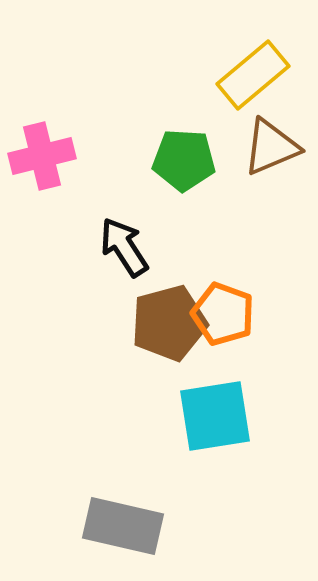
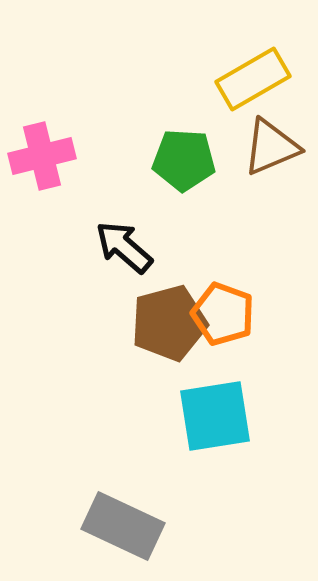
yellow rectangle: moved 4 px down; rotated 10 degrees clockwise
black arrow: rotated 16 degrees counterclockwise
gray rectangle: rotated 12 degrees clockwise
